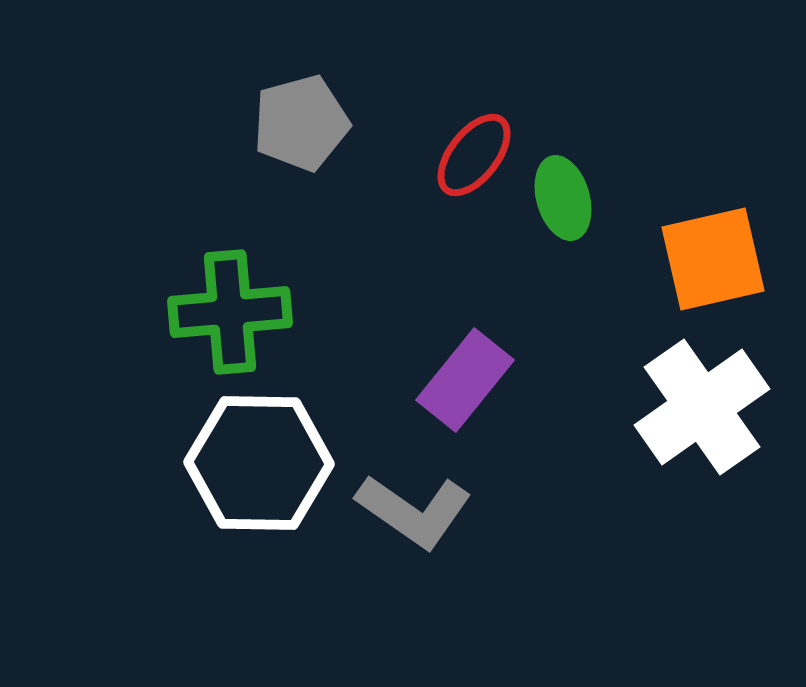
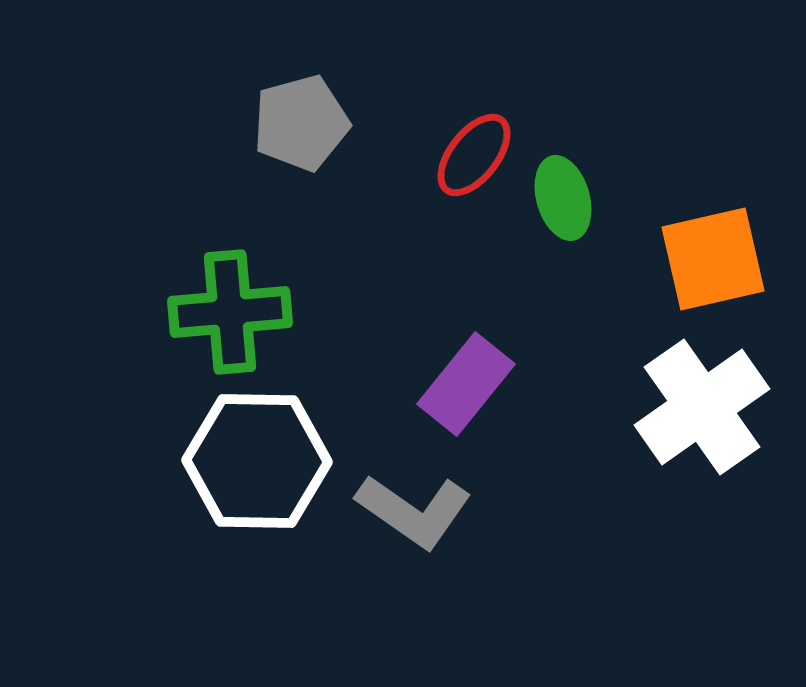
purple rectangle: moved 1 px right, 4 px down
white hexagon: moved 2 px left, 2 px up
